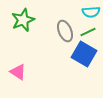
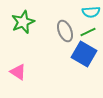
green star: moved 2 px down
